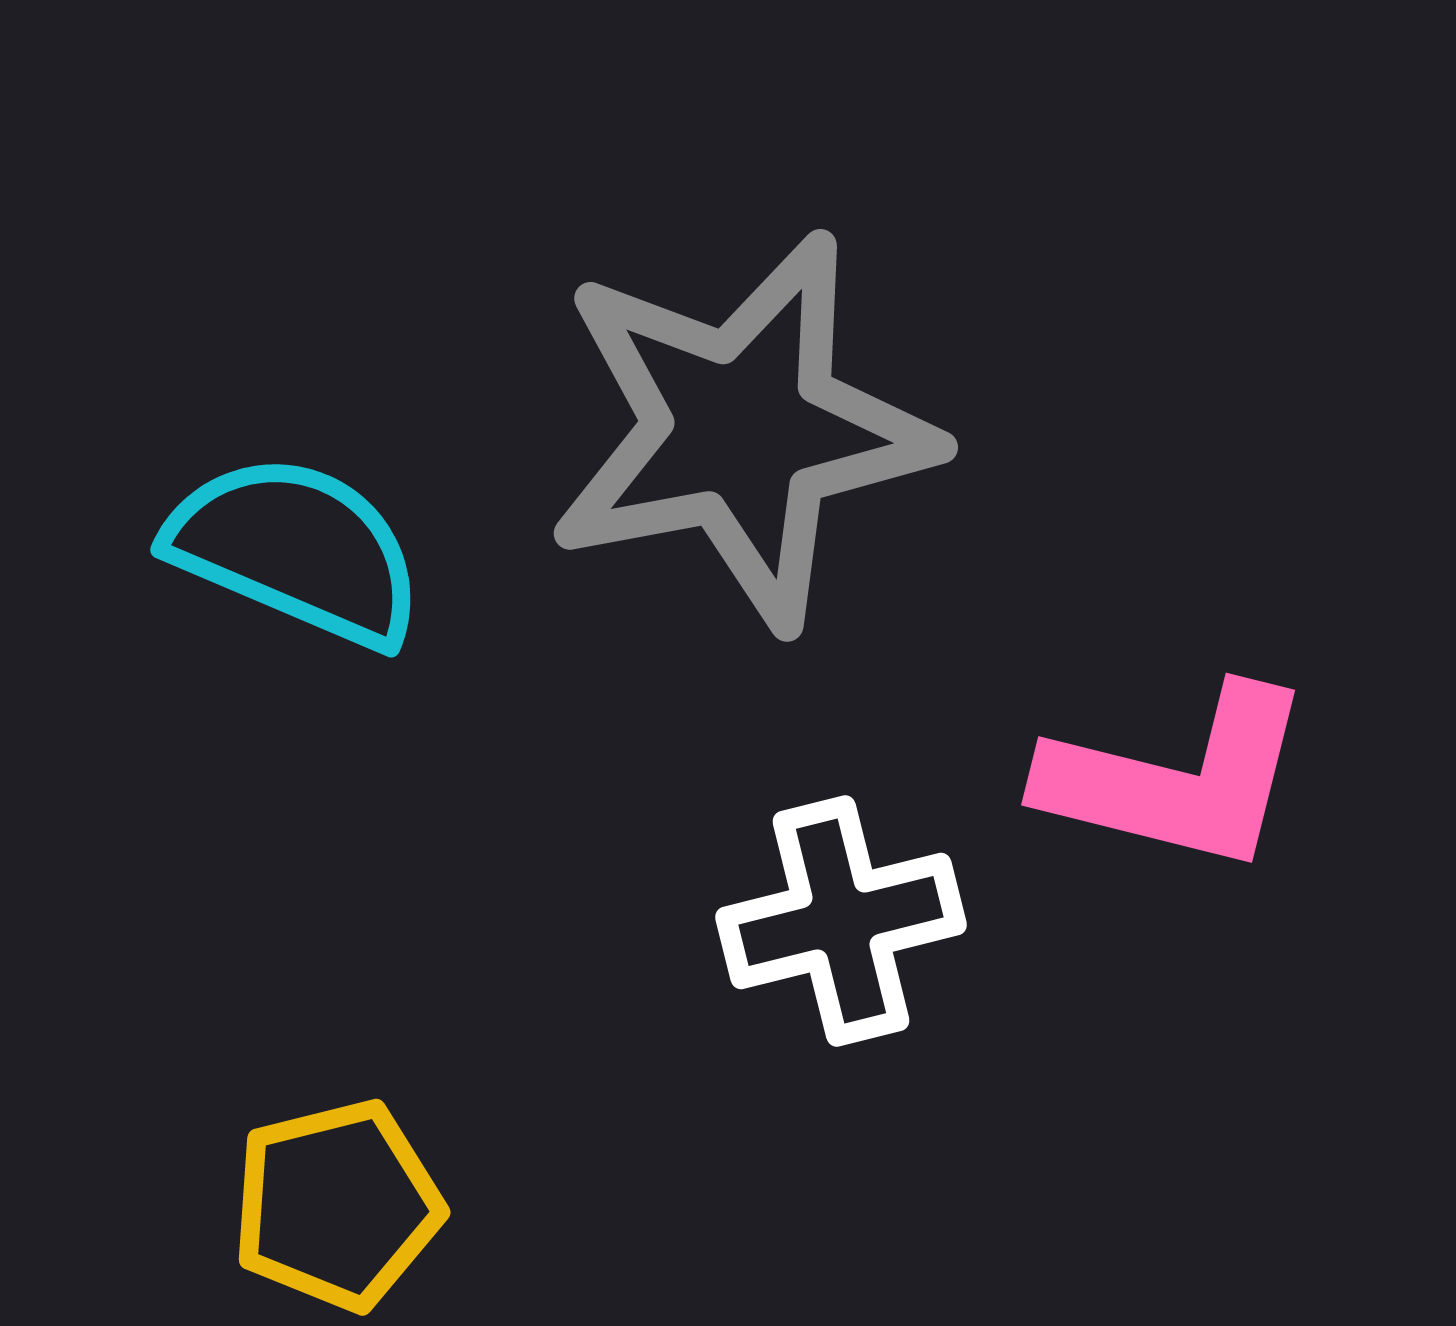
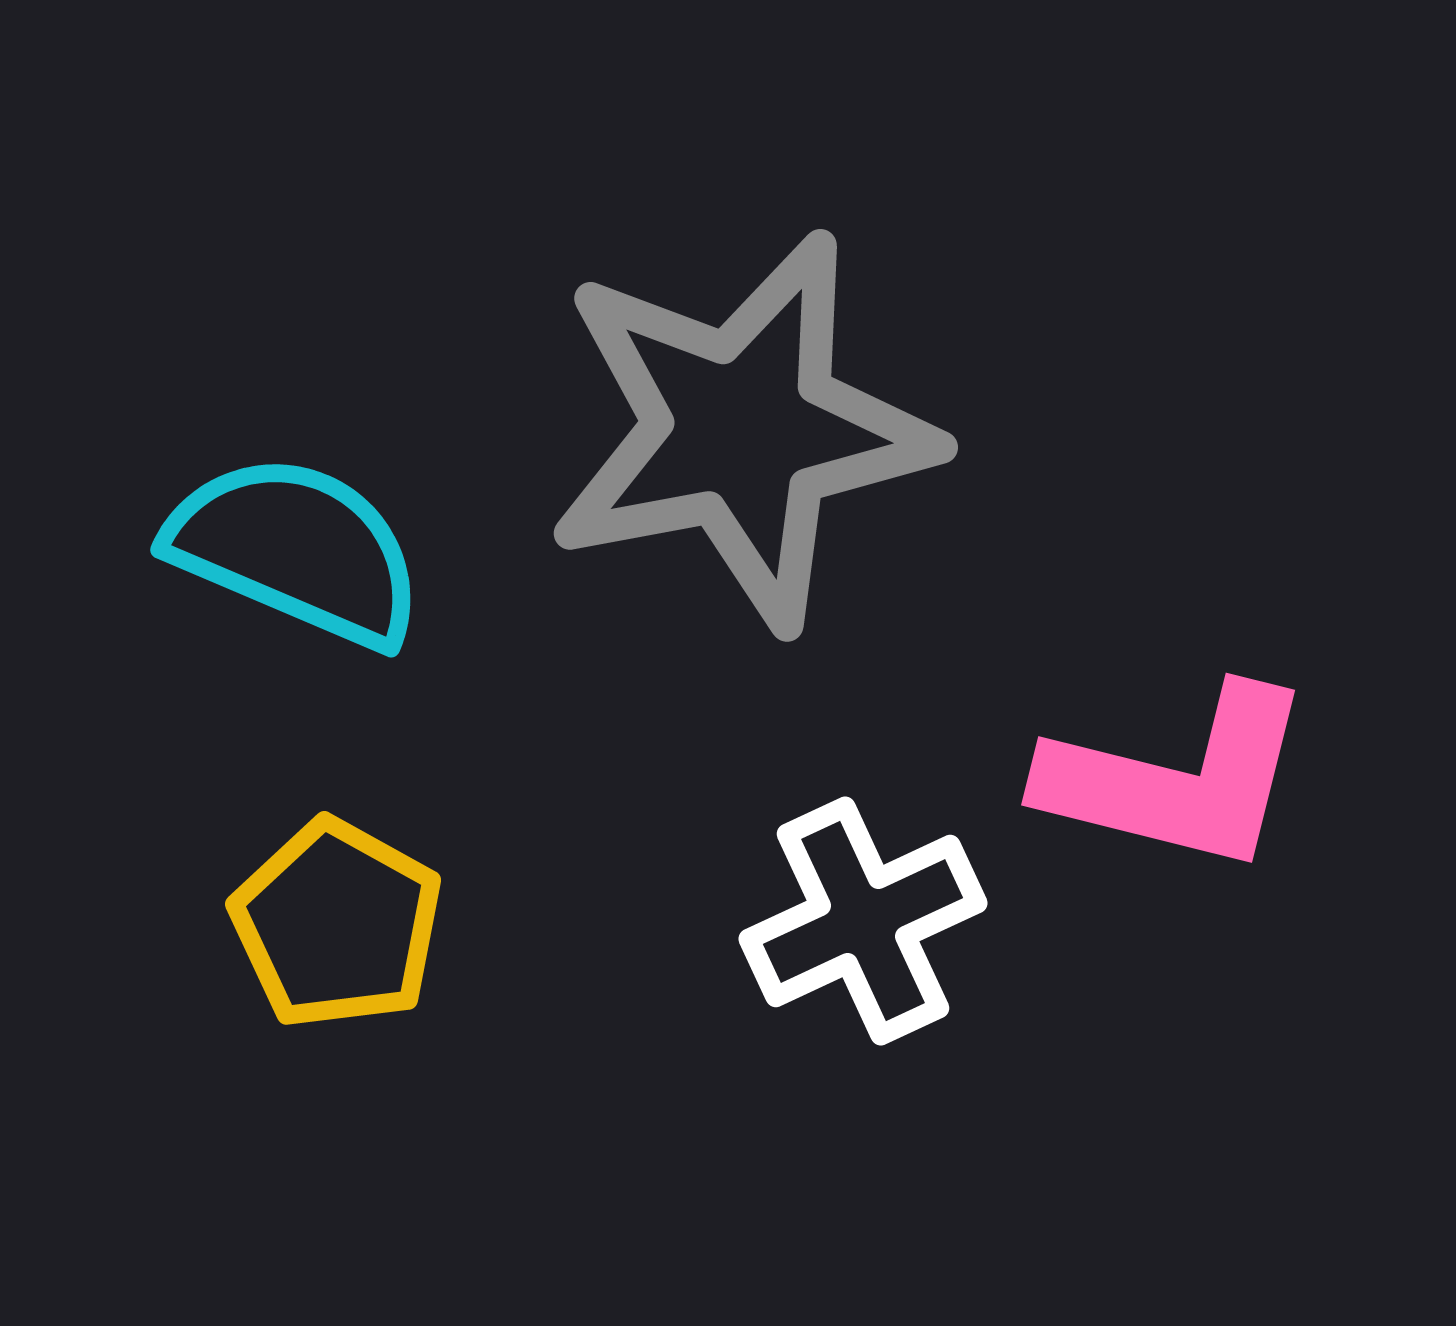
white cross: moved 22 px right; rotated 11 degrees counterclockwise
yellow pentagon: moved 281 px up; rotated 29 degrees counterclockwise
